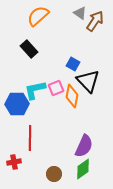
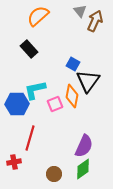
gray triangle: moved 2 px up; rotated 16 degrees clockwise
brown arrow: rotated 10 degrees counterclockwise
black triangle: rotated 20 degrees clockwise
pink square: moved 1 px left, 16 px down
red line: rotated 15 degrees clockwise
